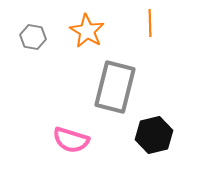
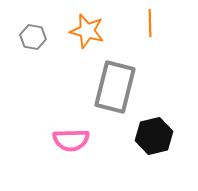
orange star: rotated 16 degrees counterclockwise
black hexagon: moved 1 px down
pink semicircle: rotated 18 degrees counterclockwise
